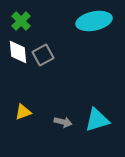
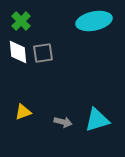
gray square: moved 2 px up; rotated 20 degrees clockwise
